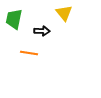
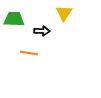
yellow triangle: rotated 12 degrees clockwise
green trapezoid: rotated 80 degrees clockwise
